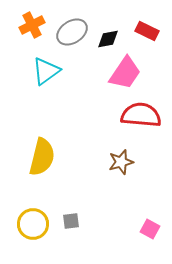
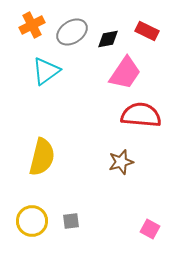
yellow circle: moved 1 px left, 3 px up
